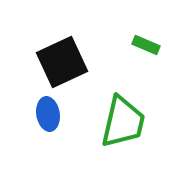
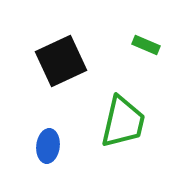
black square: moved 1 px left, 1 px up
blue ellipse: moved 32 px down; rotated 16 degrees clockwise
